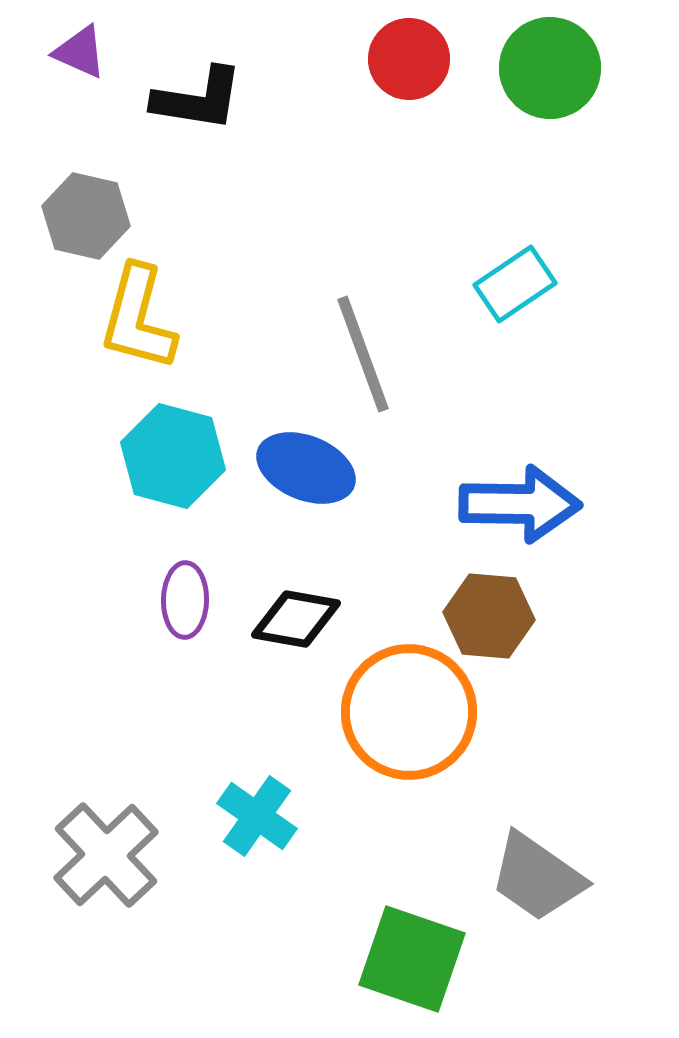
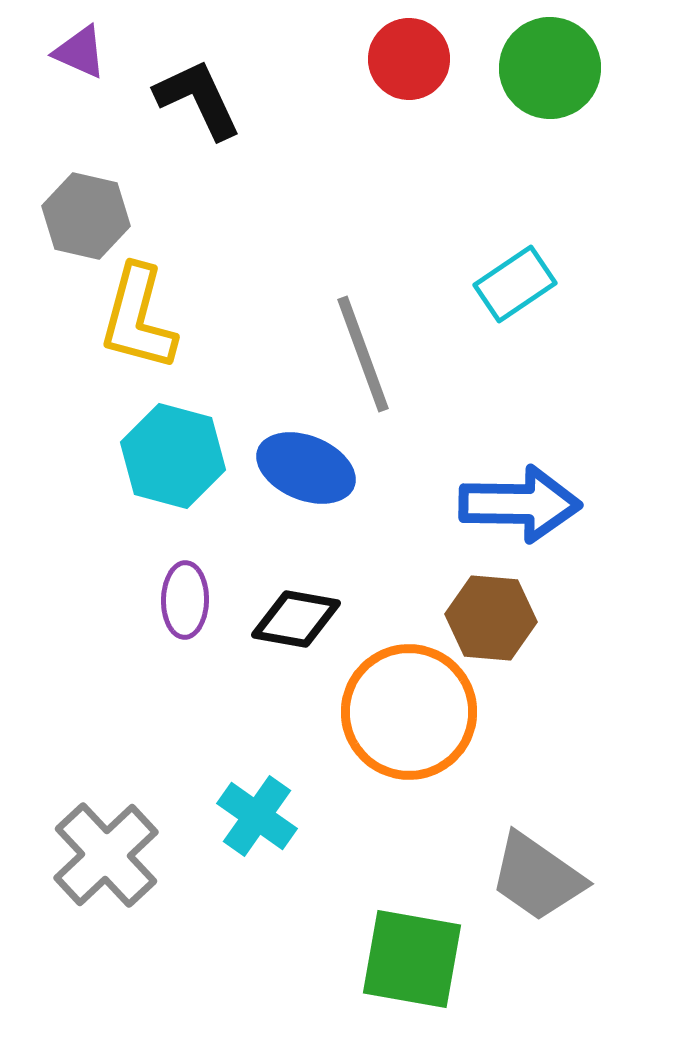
black L-shape: rotated 124 degrees counterclockwise
brown hexagon: moved 2 px right, 2 px down
green square: rotated 9 degrees counterclockwise
